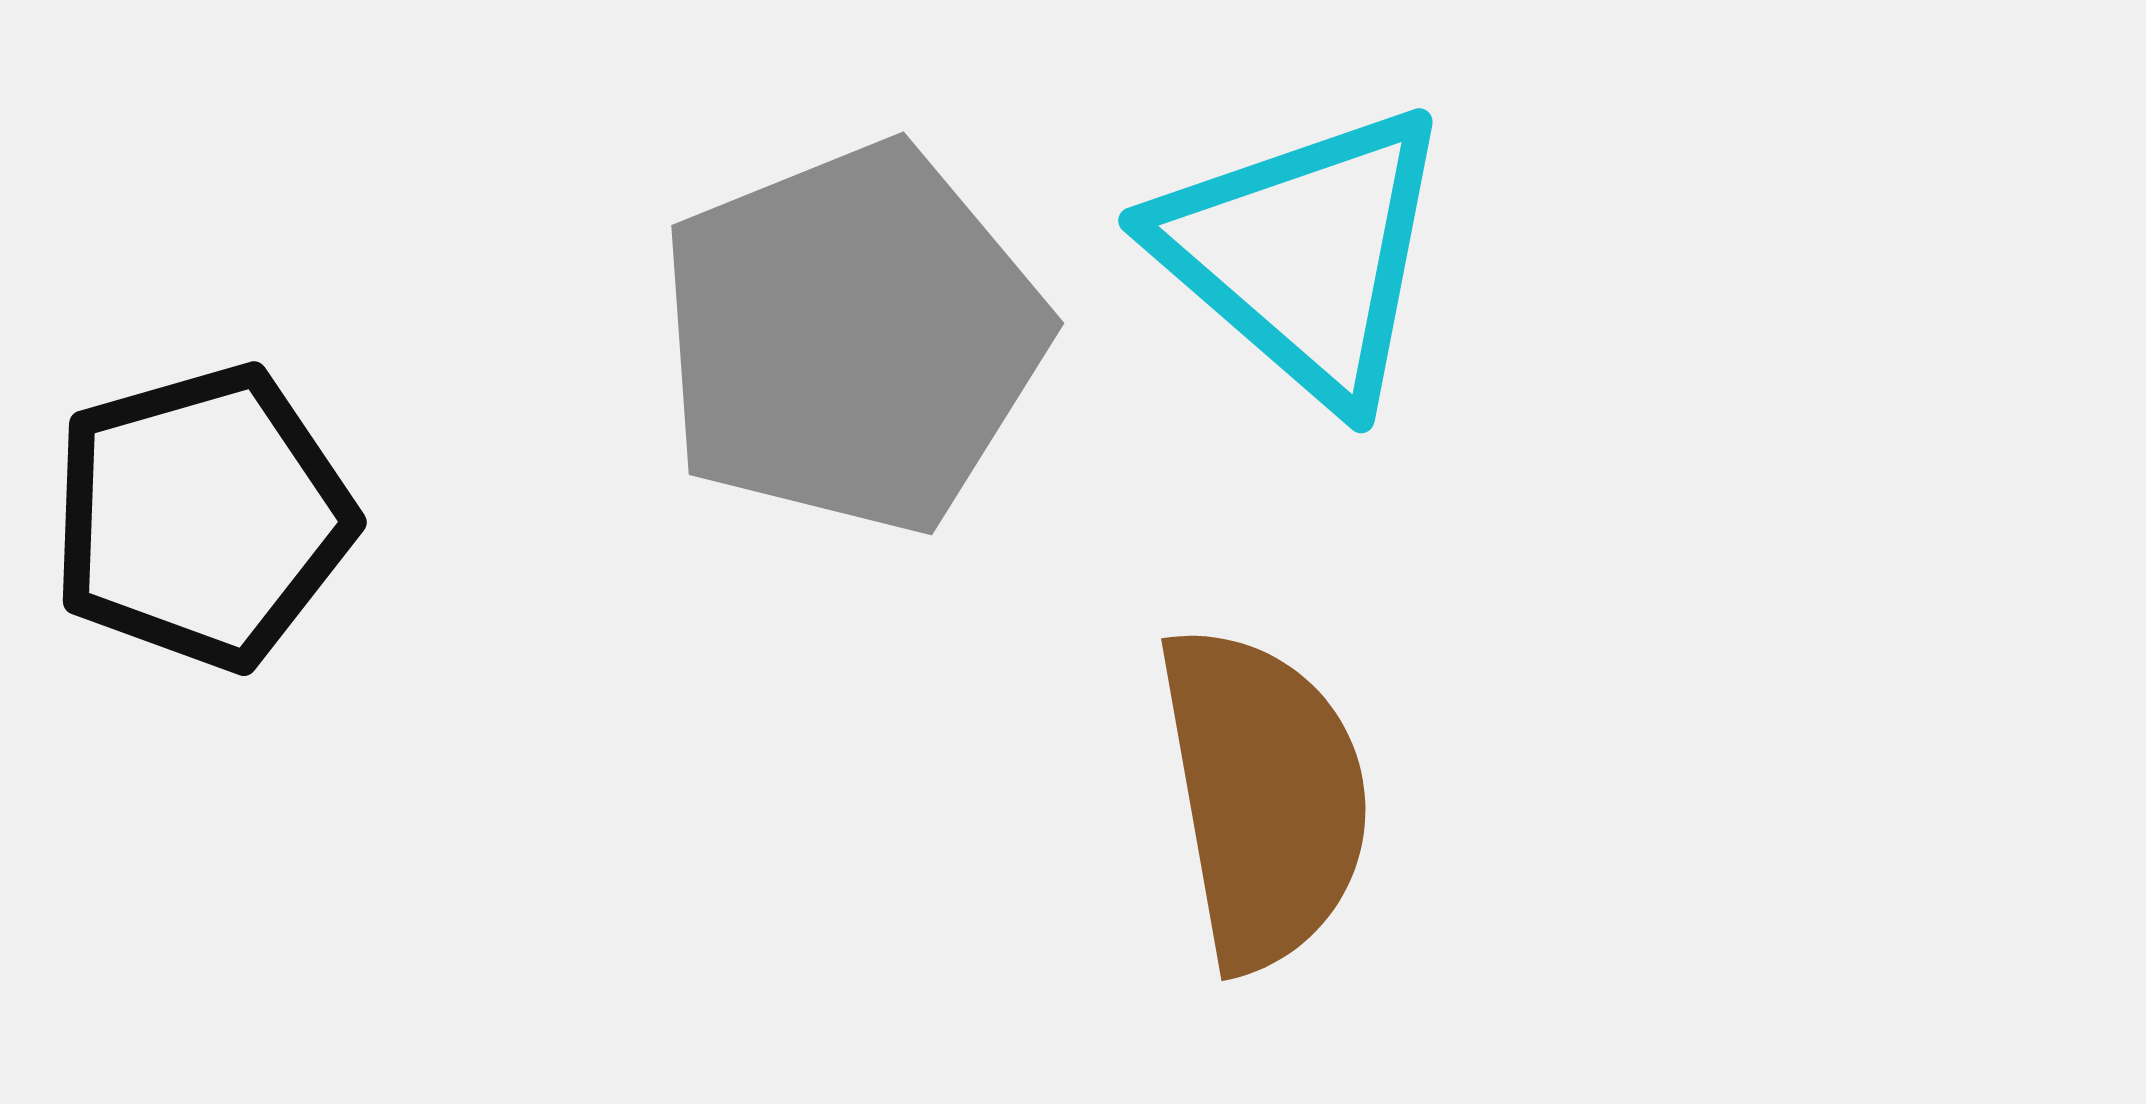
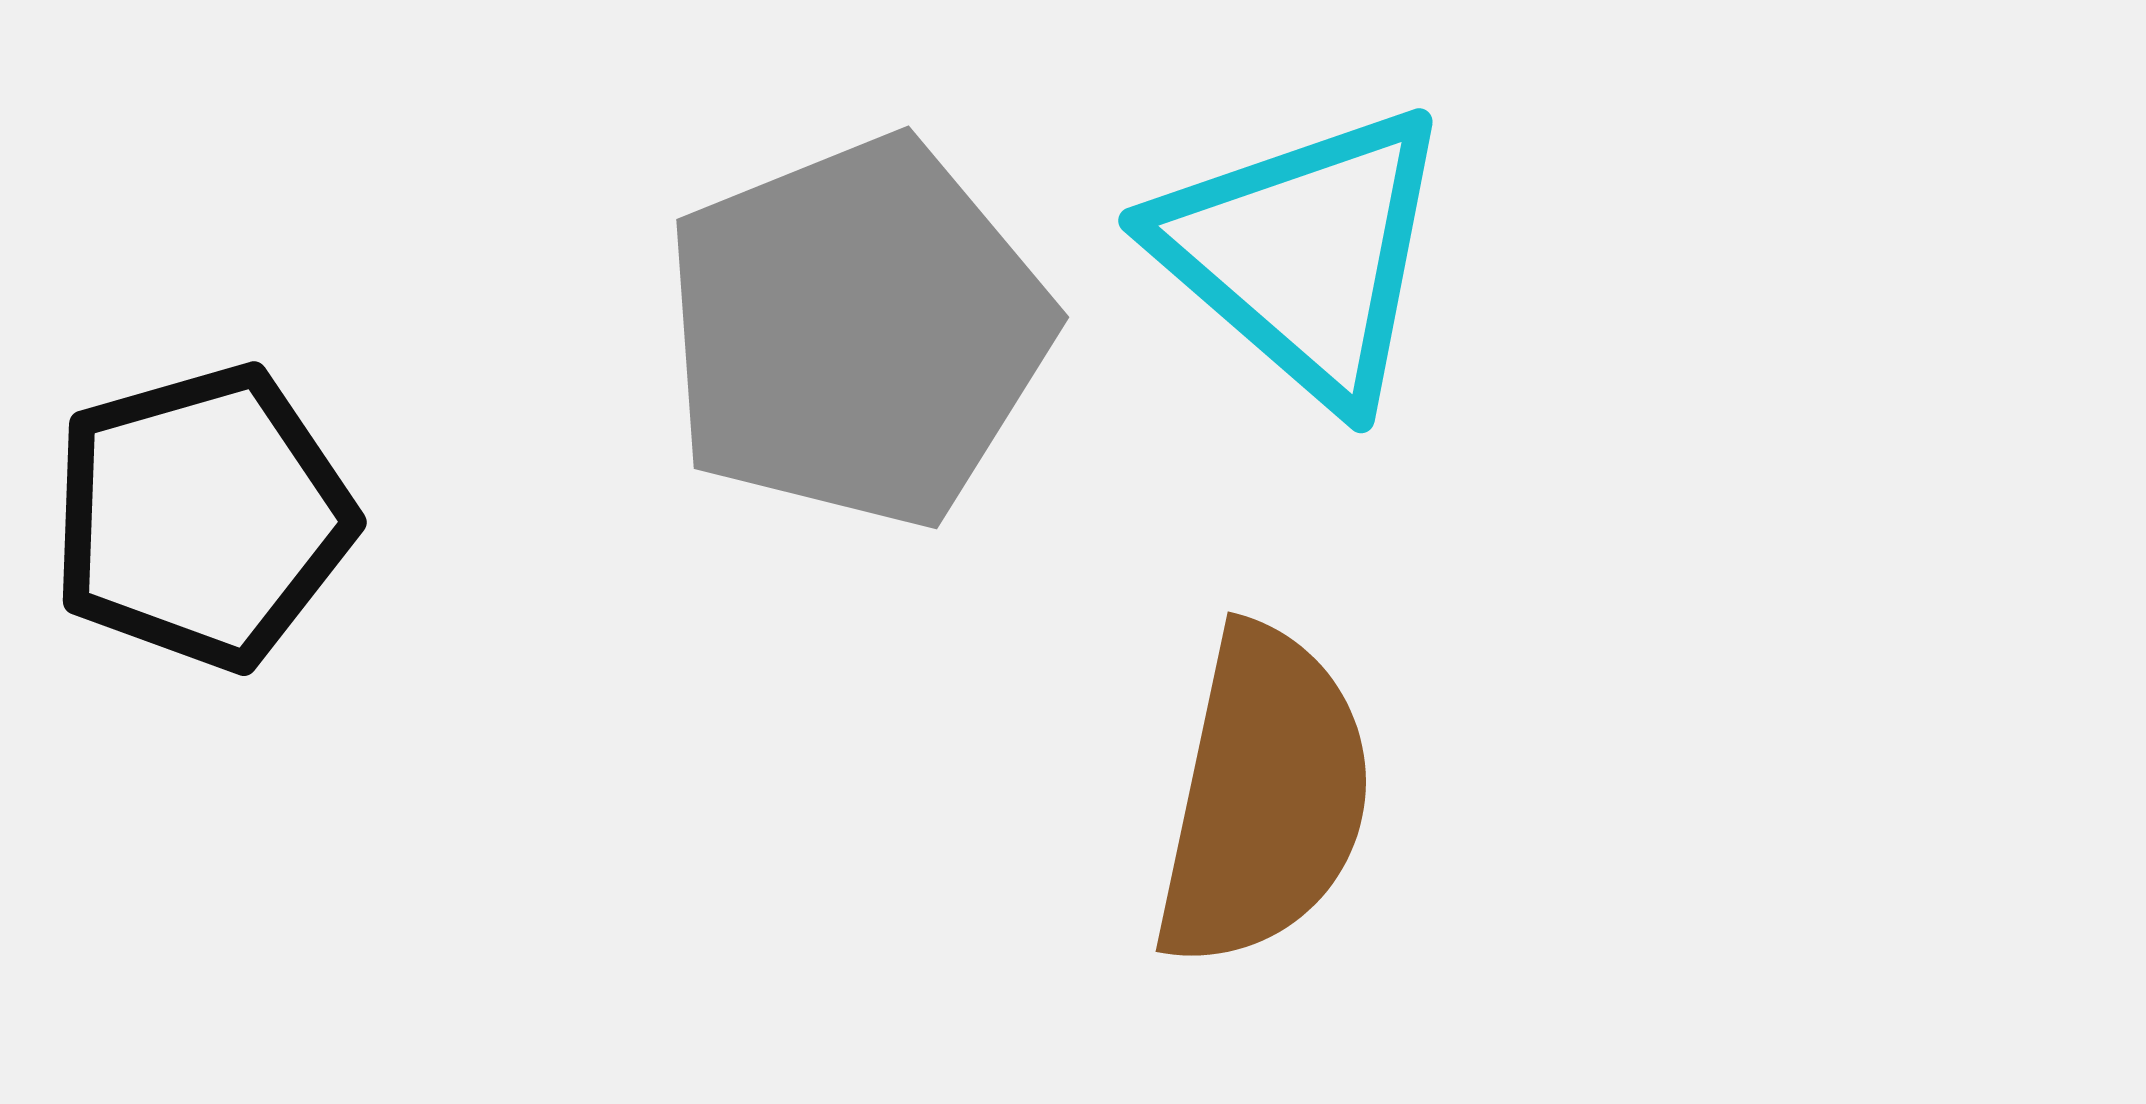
gray pentagon: moved 5 px right, 6 px up
brown semicircle: rotated 22 degrees clockwise
